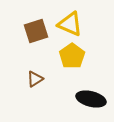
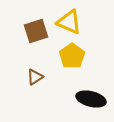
yellow triangle: moved 1 px left, 2 px up
brown triangle: moved 2 px up
